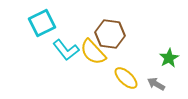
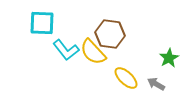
cyan square: rotated 28 degrees clockwise
